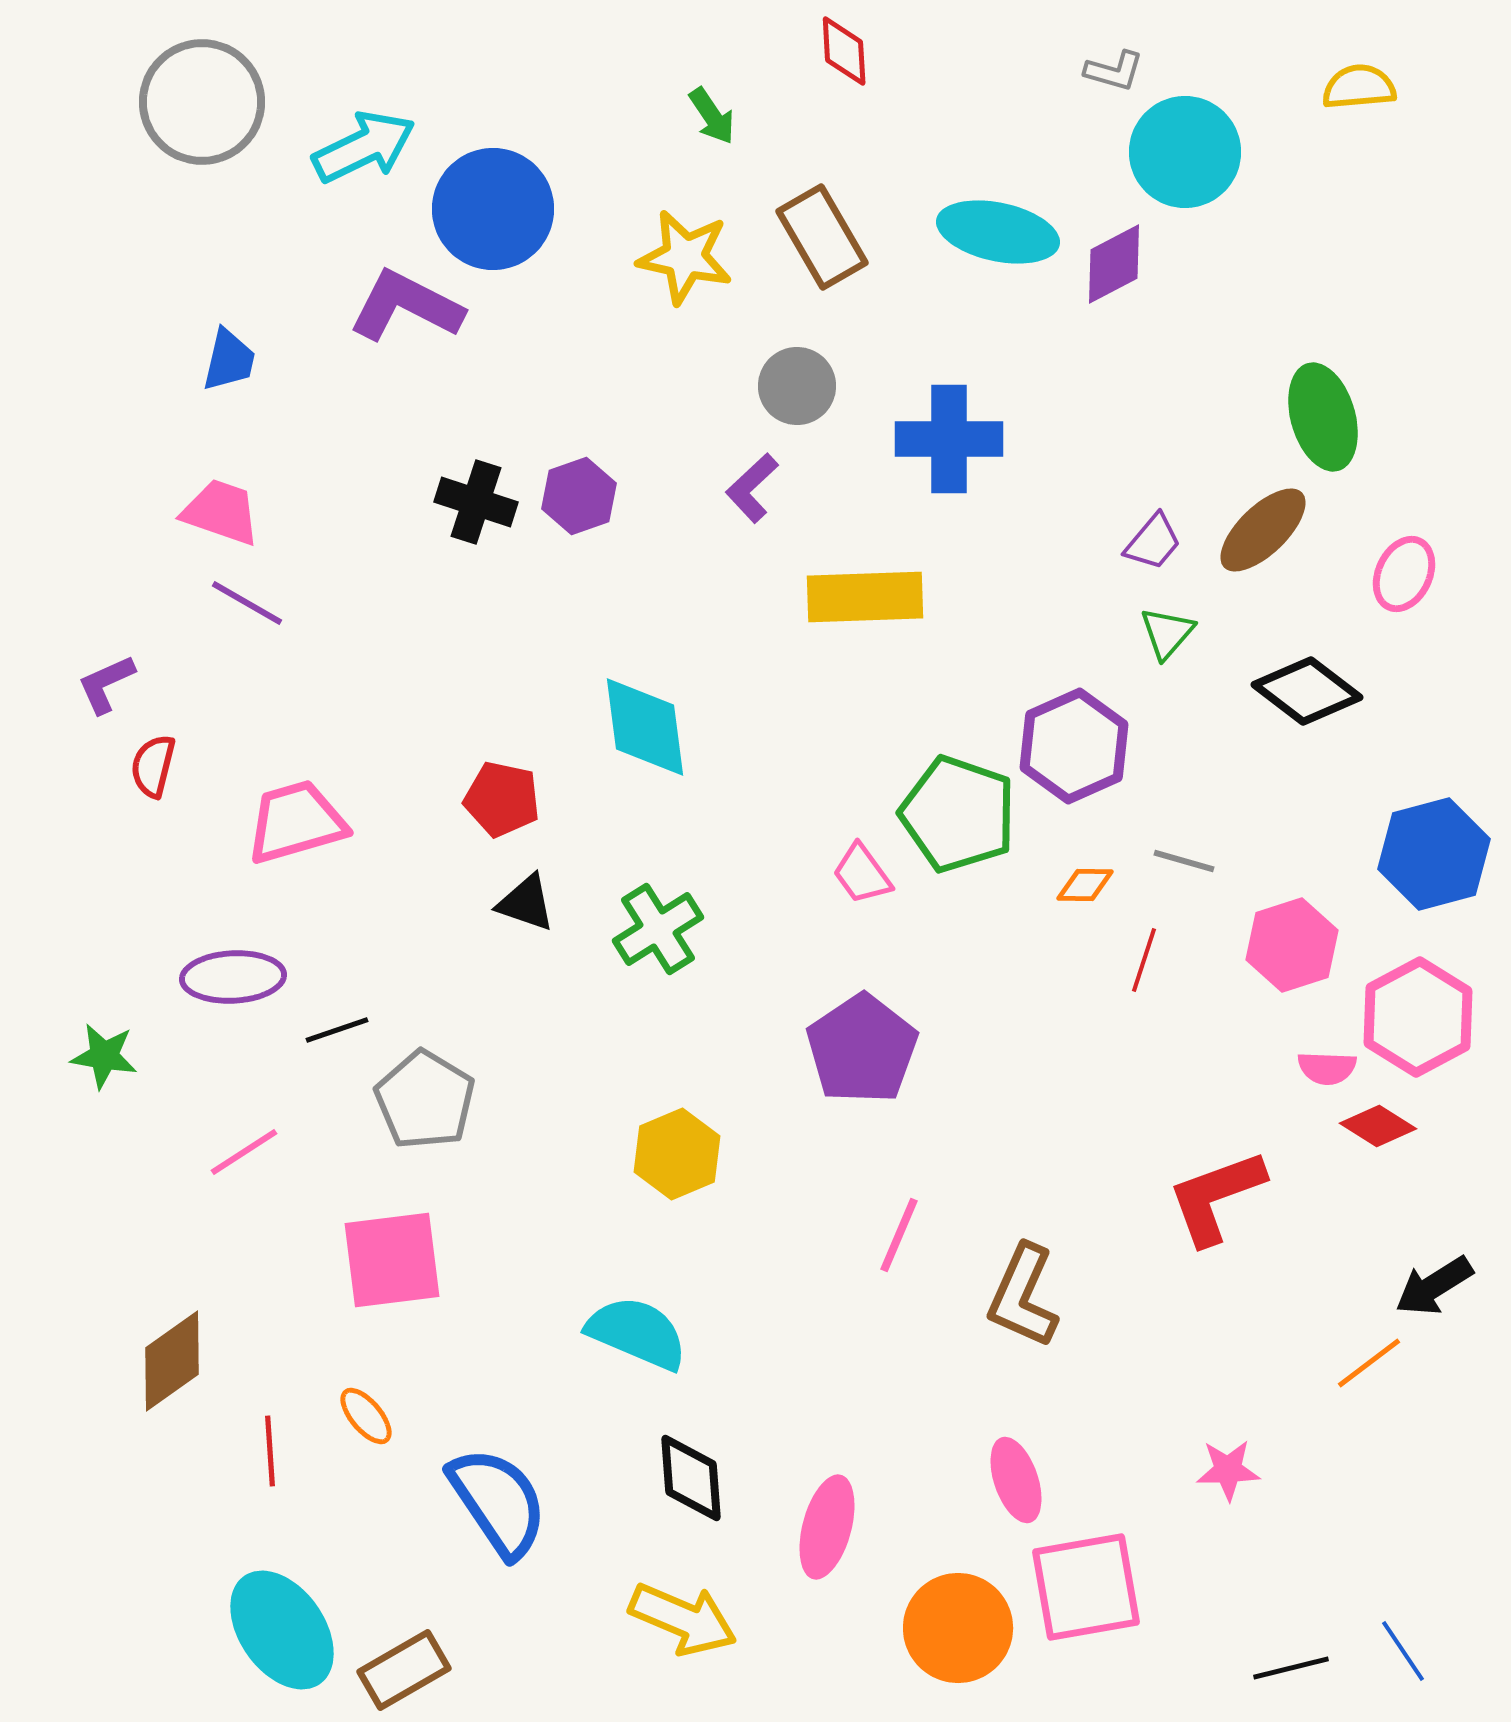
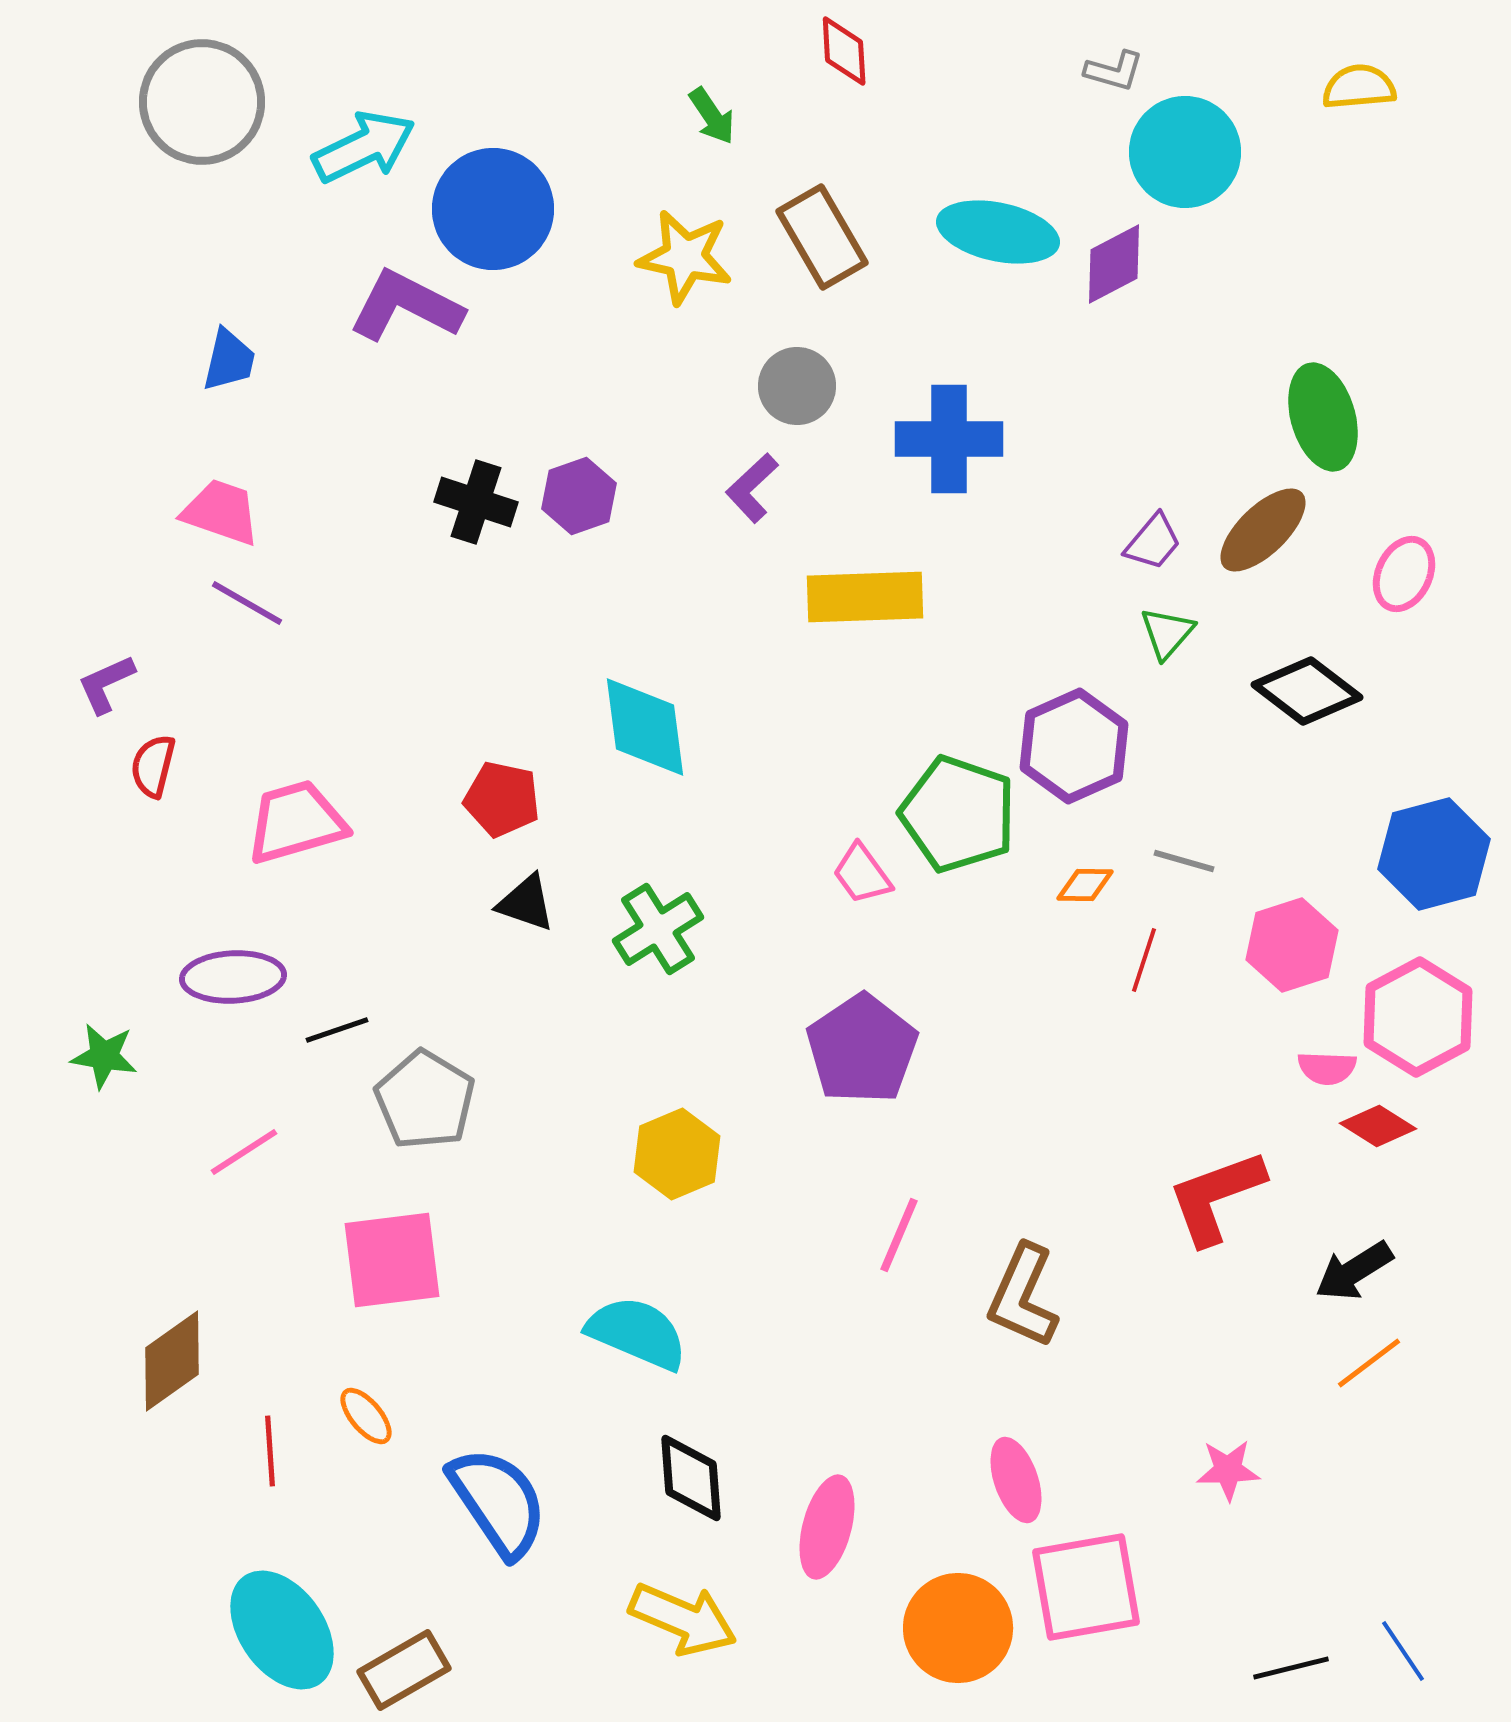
black arrow at (1434, 1286): moved 80 px left, 15 px up
